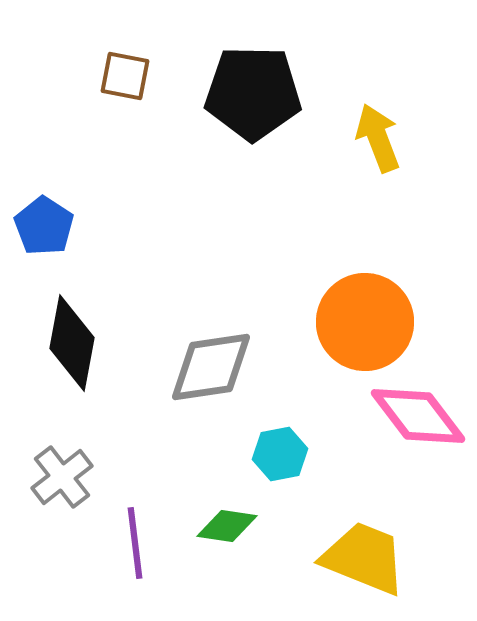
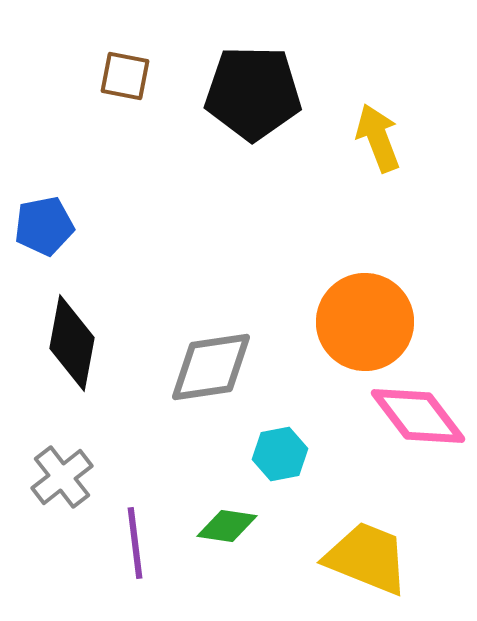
blue pentagon: rotated 28 degrees clockwise
yellow trapezoid: moved 3 px right
